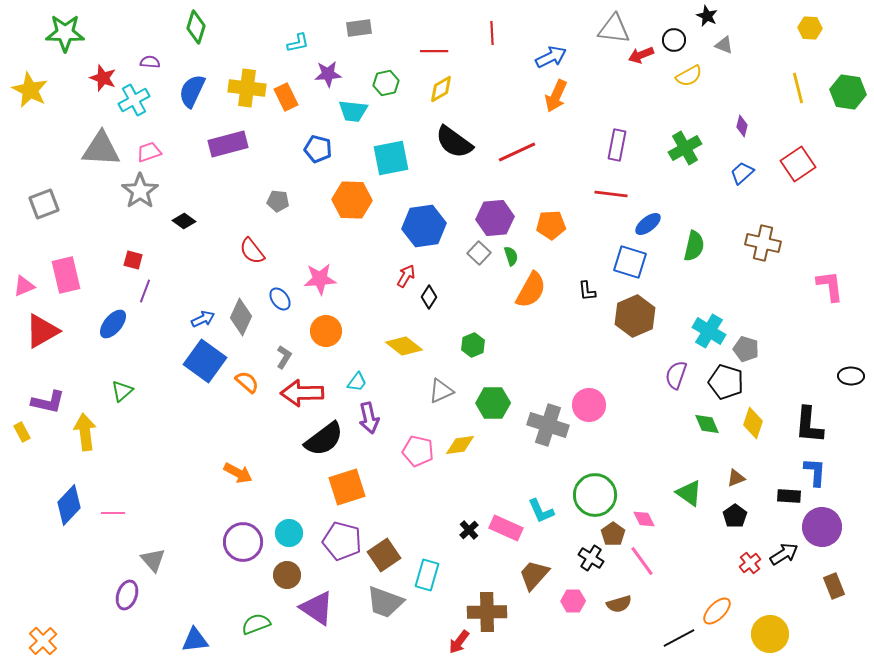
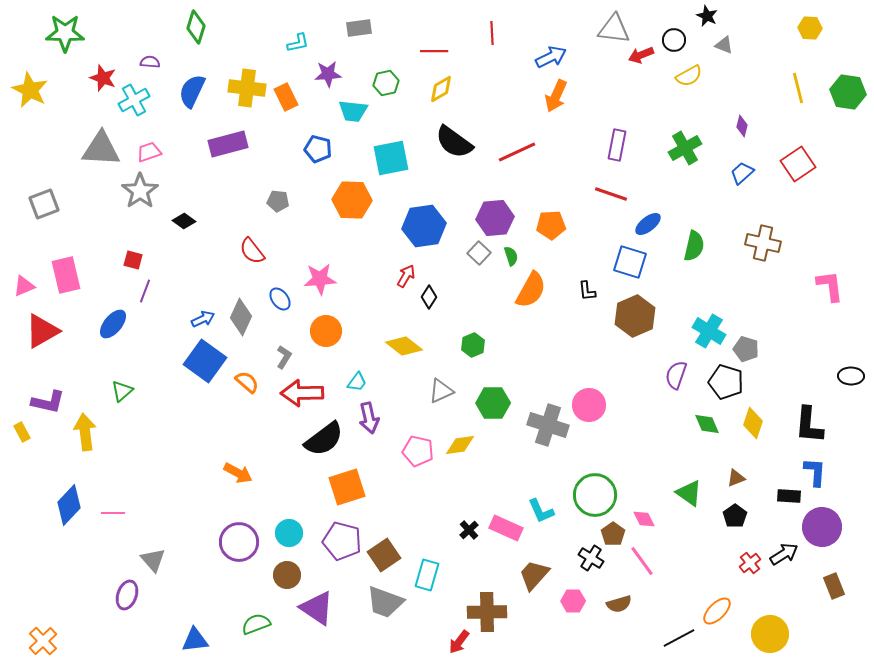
red line at (611, 194): rotated 12 degrees clockwise
purple circle at (243, 542): moved 4 px left
